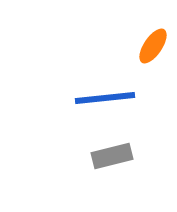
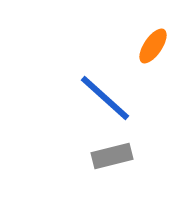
blue line: rotated 48 degrees clockwise
